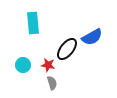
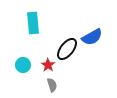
red star: rotated 24 degrees clockwise
gray semicircle: moved 2 px down
